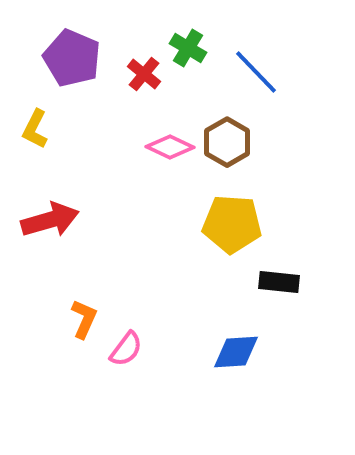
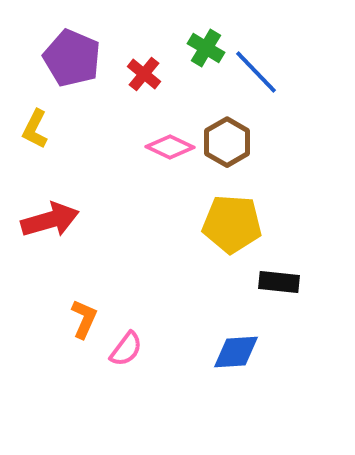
green cross: moved 18 px right
